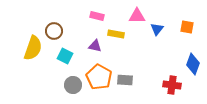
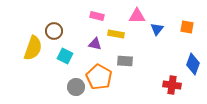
purple triangle: moved 2 px up
gray rectangle: moved 19 px up
gray circle: moved 3 px right, 2 px down
